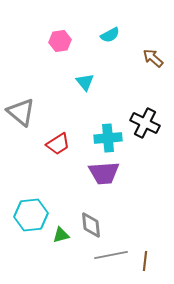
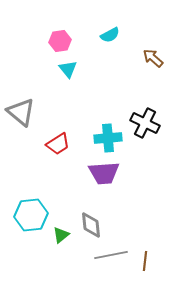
cyan triangle: moved 17 px left, 13 px up
green triangle: rotated 24 degrees counterclockwise
